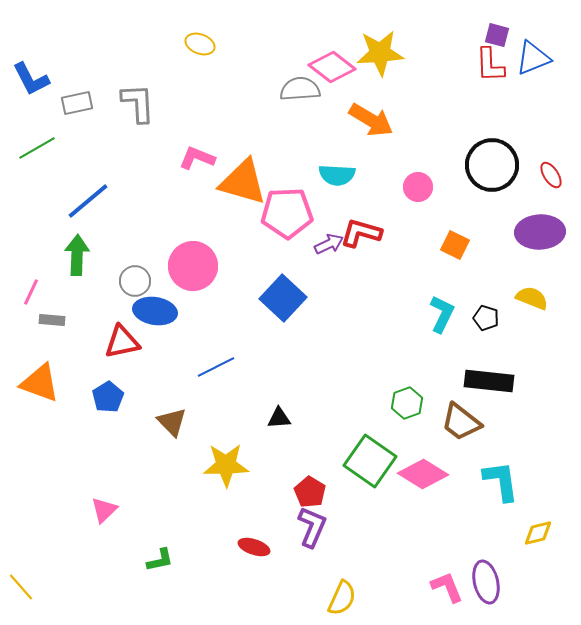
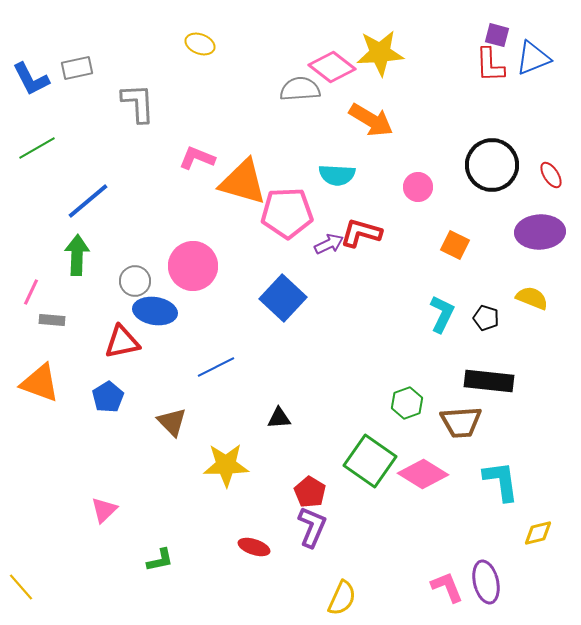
gray rectangle at (77, 103): moved 35 px up
brown trapezoid at (461, 422): rotated 42 degrees counterclockwise
